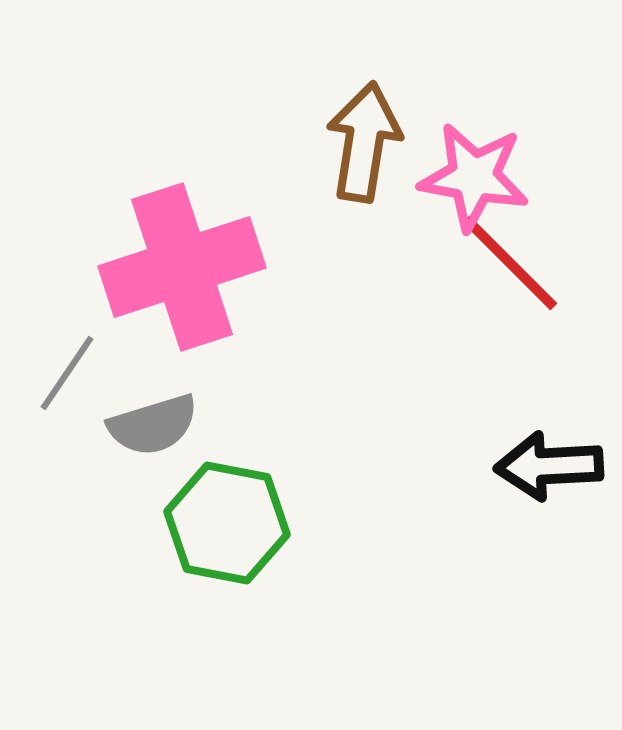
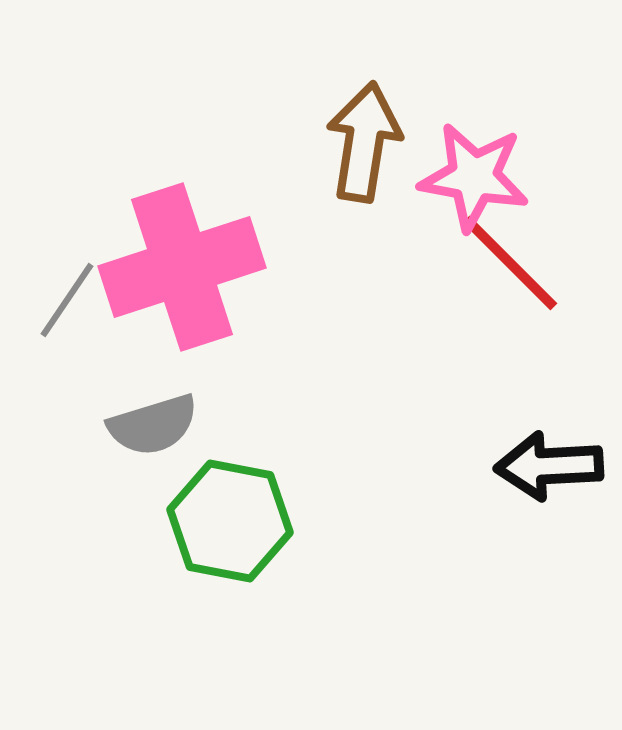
gray line: moved 73 px up
green hexagon: moved 3 px right, 2 px up
